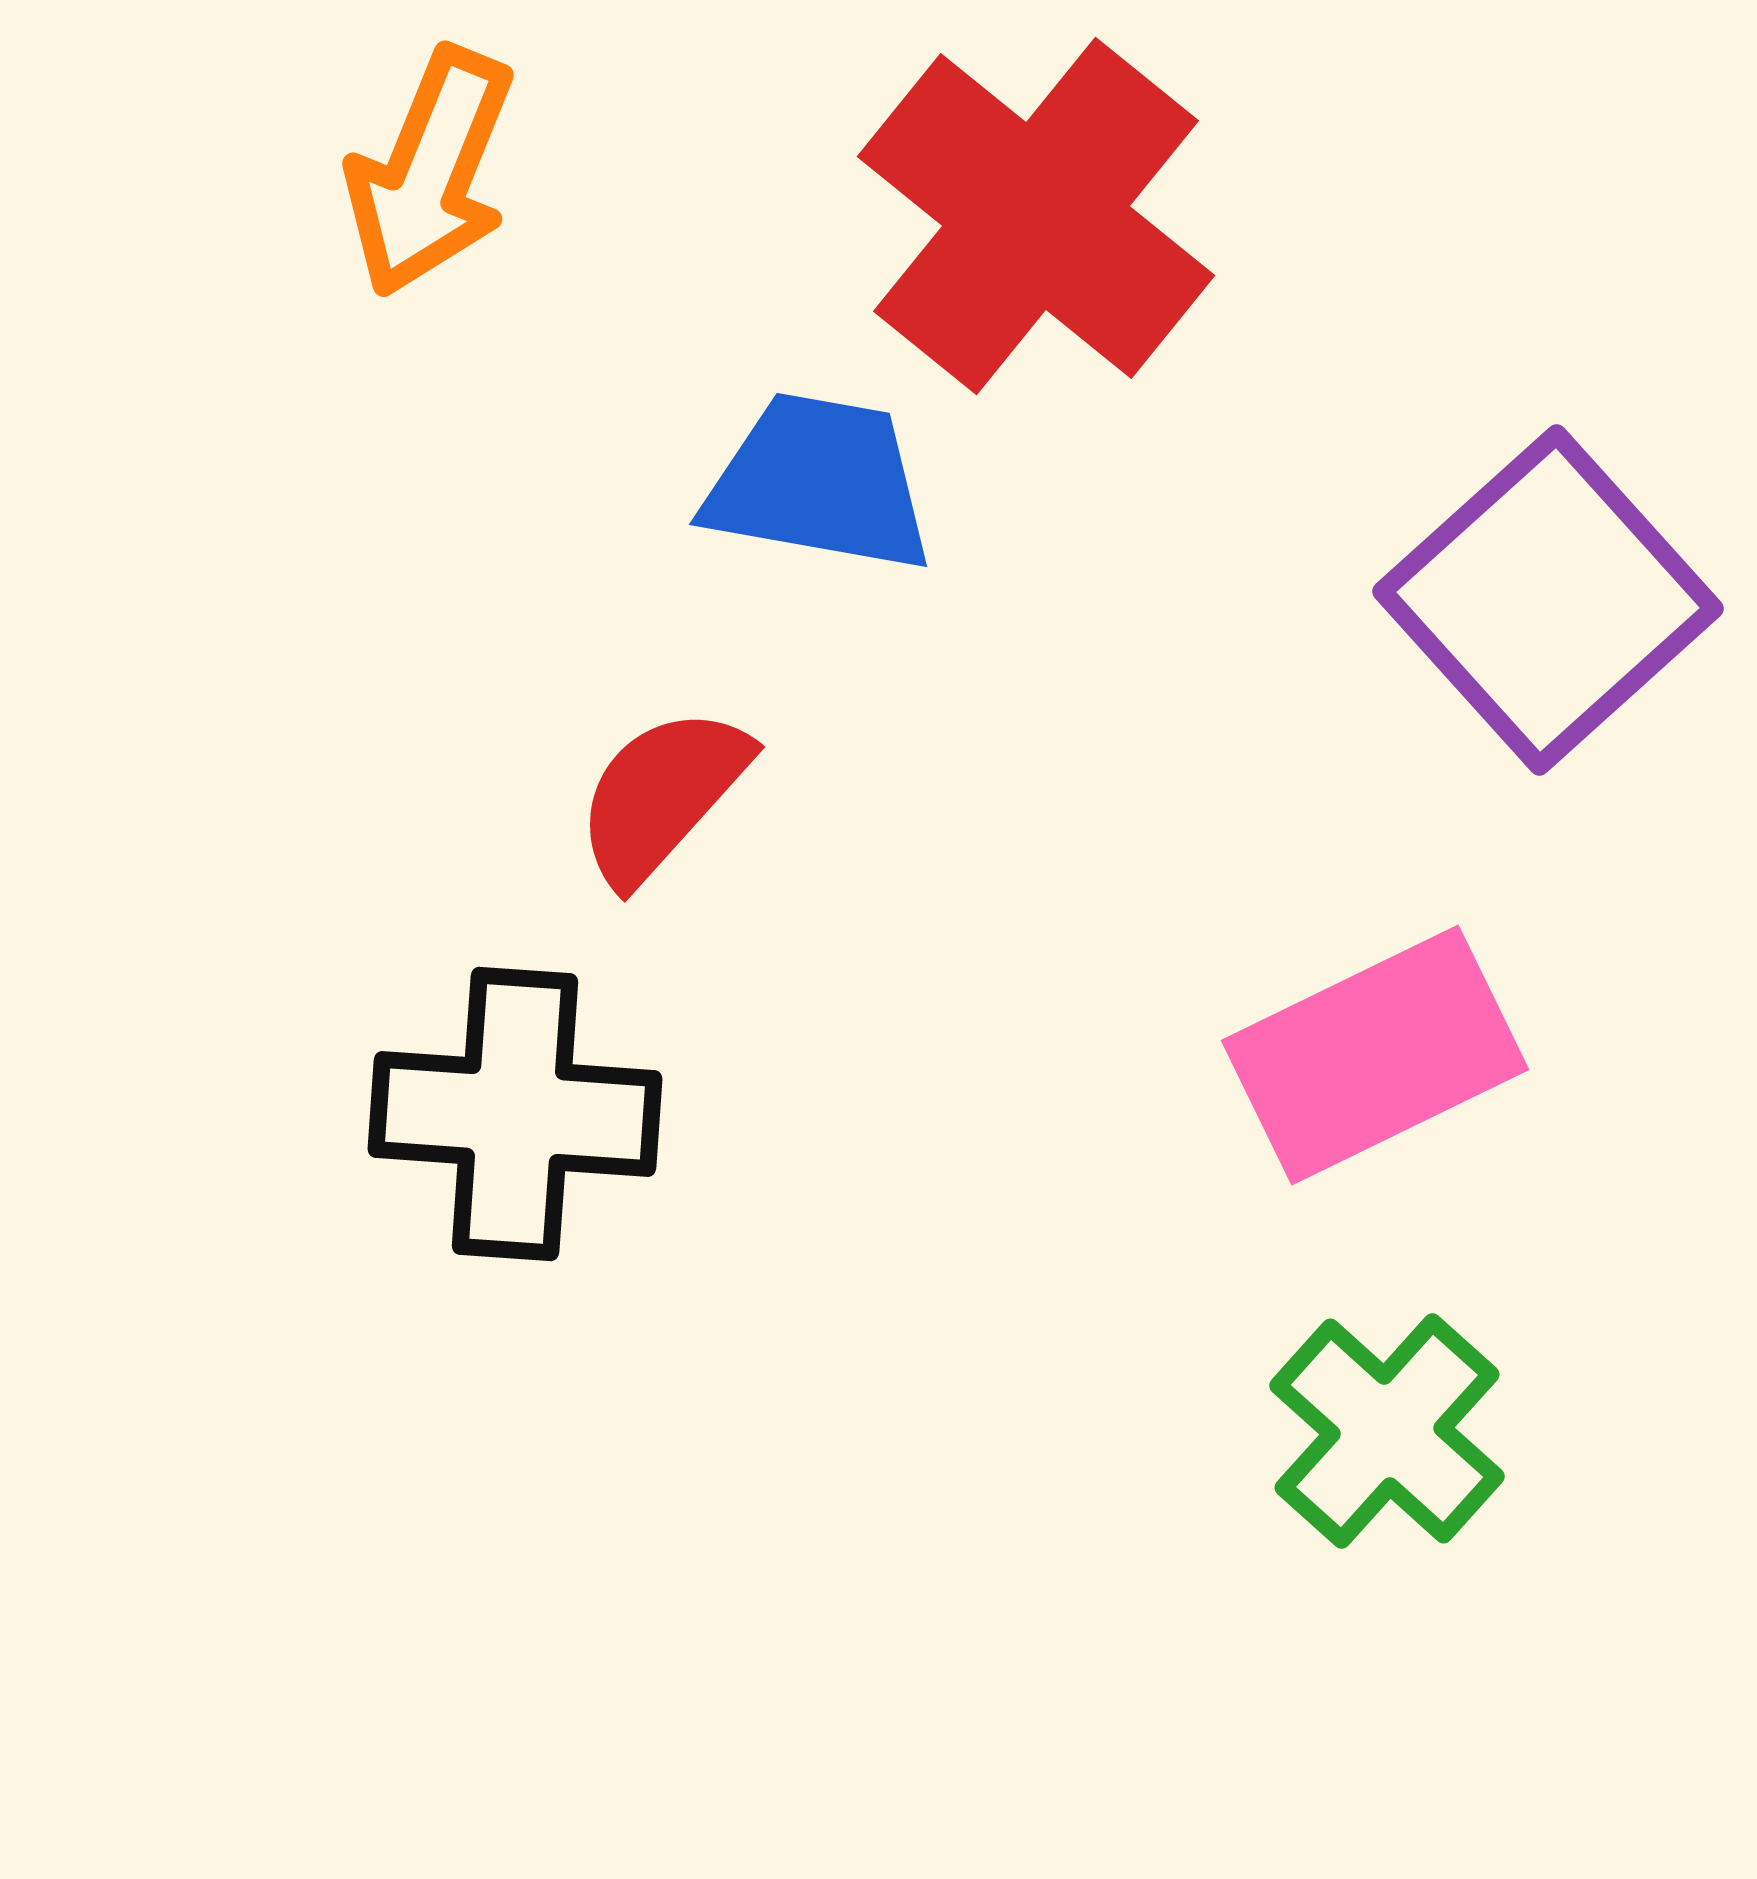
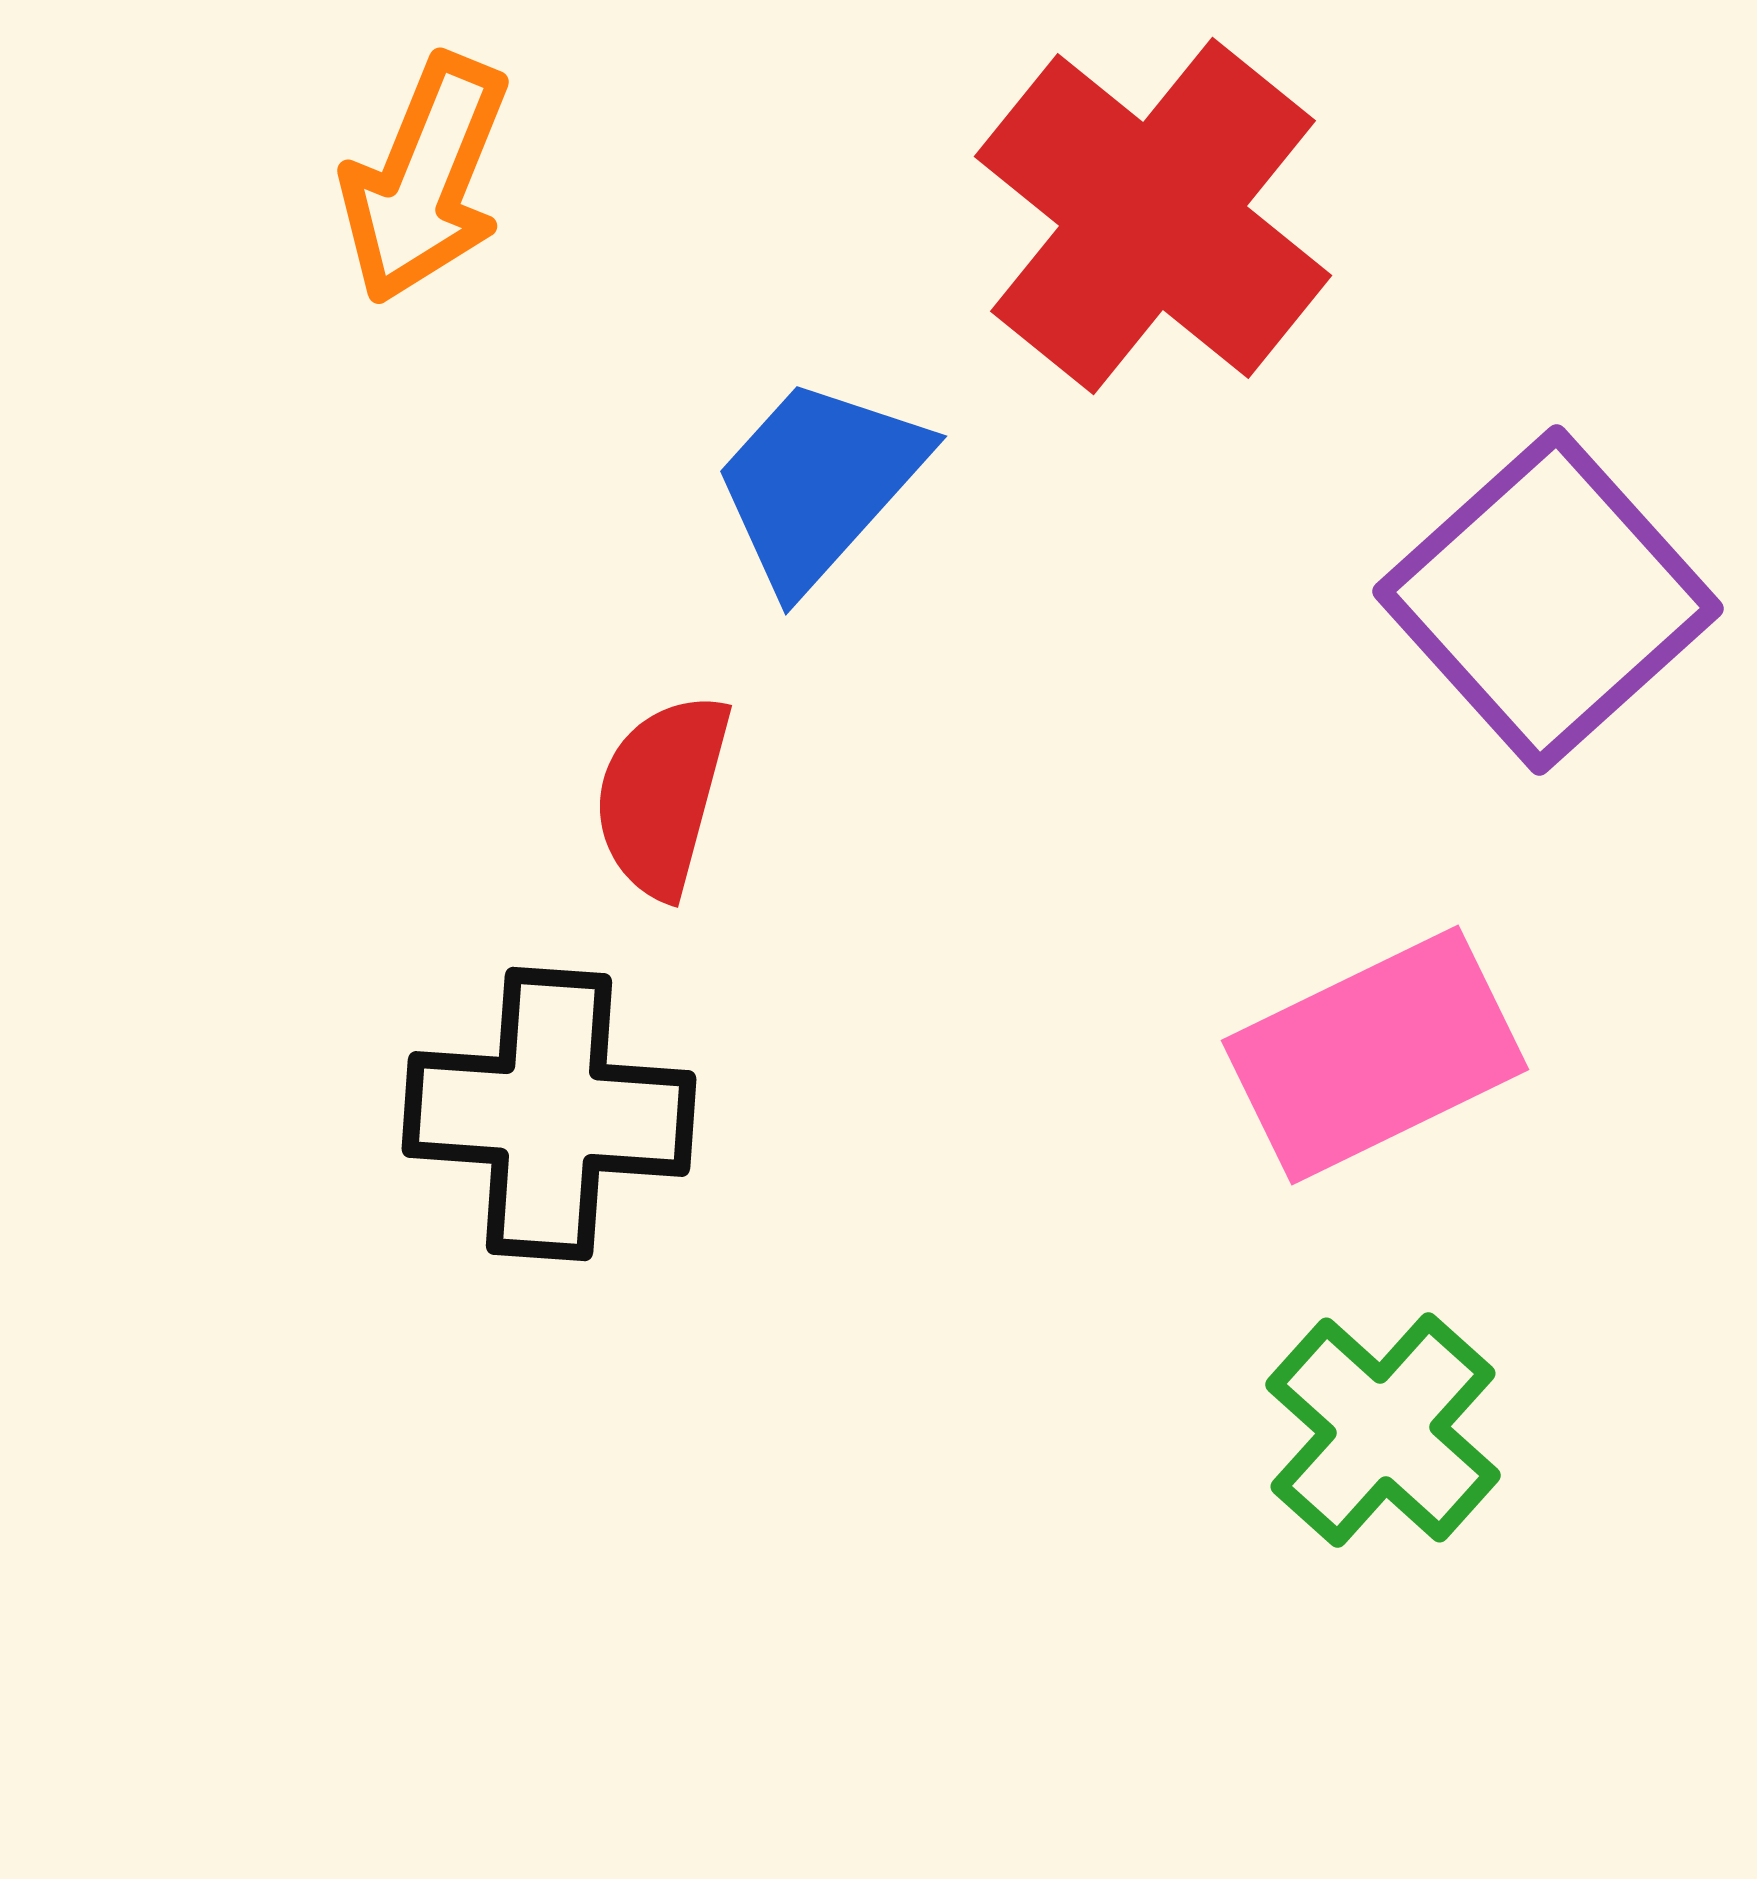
orange arrow: moved 5 px left, 7 px down
red cross: moved 117 px right
blue trapezoid: rotated 58 degrees counterclockwise
red semicircle: rotated 27 degrees counterclockwise
black cross: moved 34 px right
green cross: moved 4 px left, 1 px up
